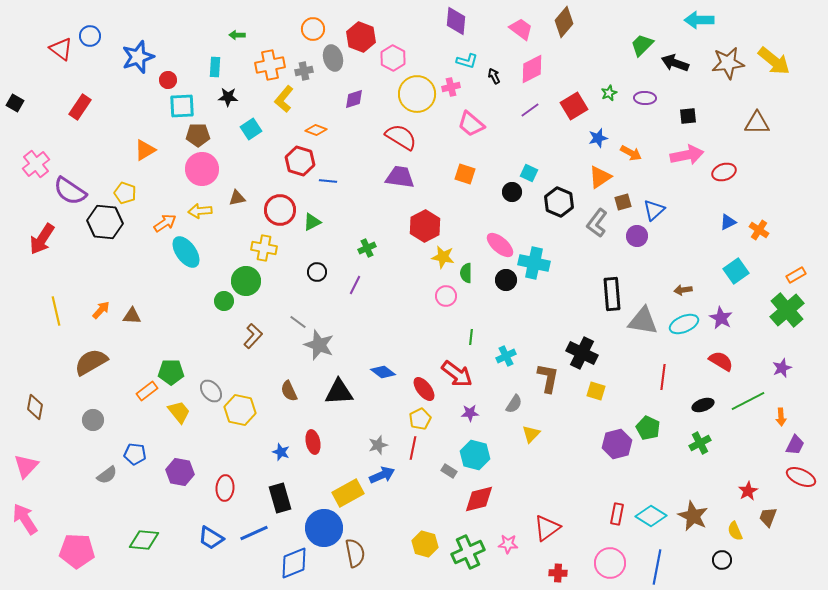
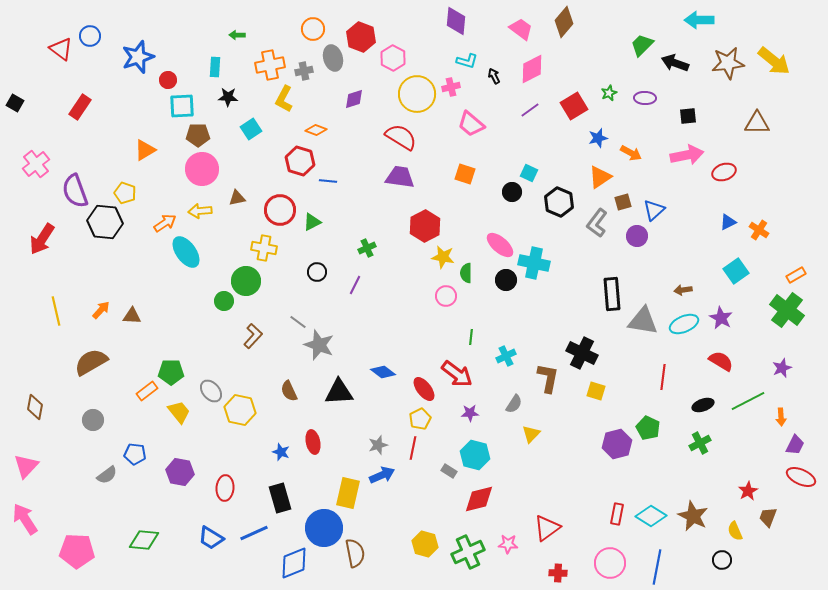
yellow L-shape at (284, 99): rotated 12 degrees counterclockwise
purple semicircle at (70, 191): moved 5 px right; rotated 36 degrees clockwise
green cross at (787, 310): rotated 12 degrees counterclockwise
yellow rectangle at (348, 493): rotated 48 degrees counterclockwise
